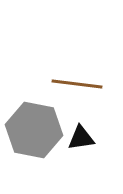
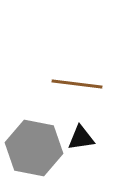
gray hexagon: moved 18 px down
